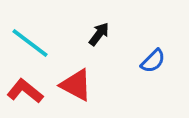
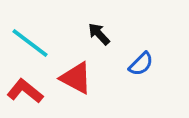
black arrow: rotated 80 degrees counterclockwise
blue semicircle: moved 12 px left, 3 px down
red triangle: moved 7 px up
